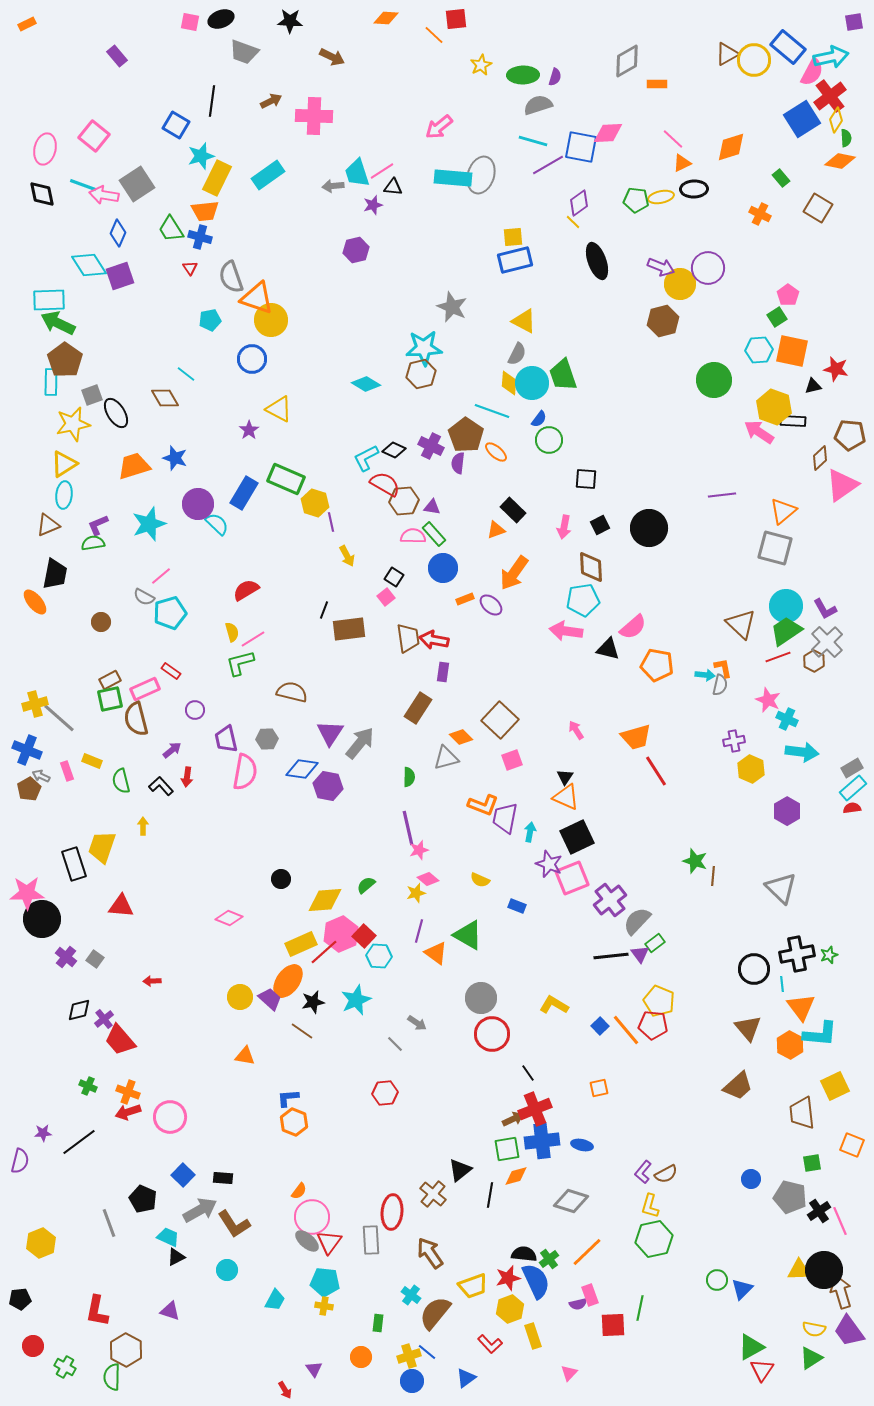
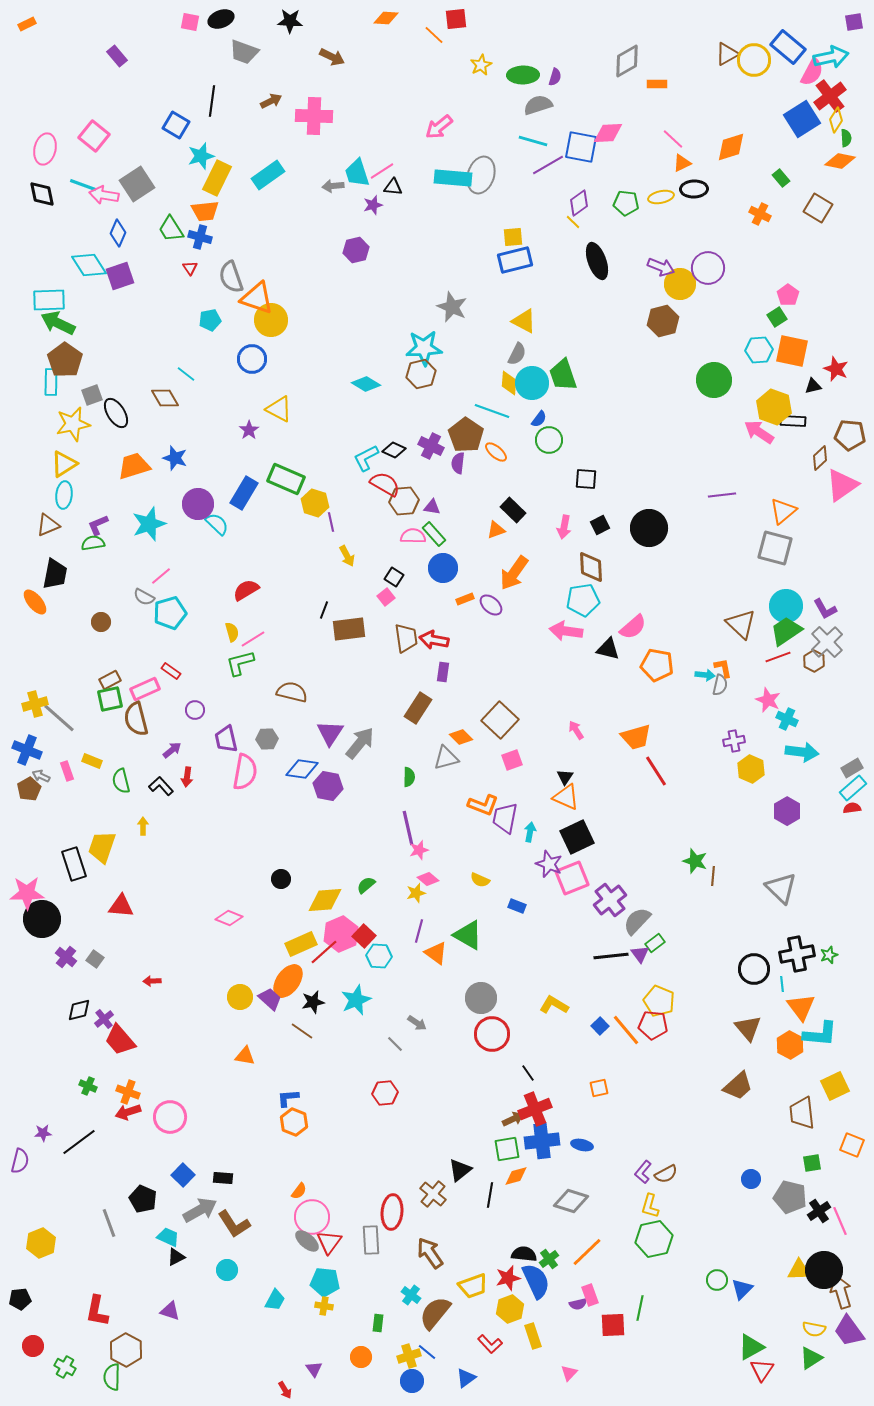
green pentagon at (636, 200): moved 10 px left, 3 px down
red star at (836, 369): rotated 10 degrees clockwise
brown trapezoid at (408, 638): moved 2 px left
